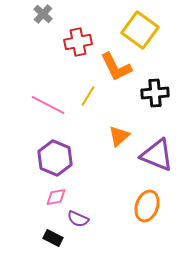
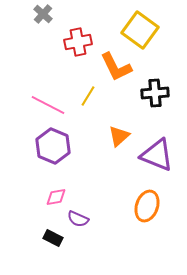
purple hexagon: moved 2 px left, 12 px up
